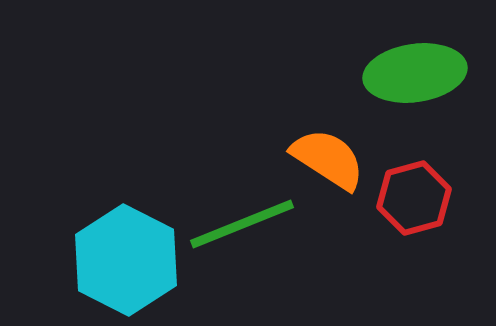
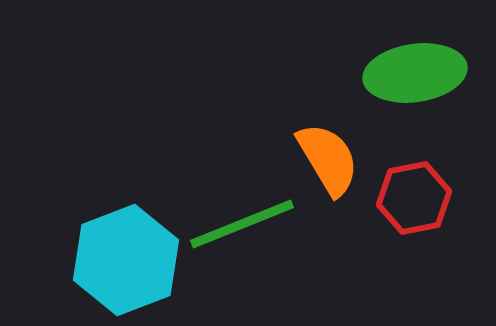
orange semicircle: rotated 26 degrees clockwise
red hexagon: rotated 4 degrees clockwise
cyan hexagon: rotated 12 degrees clockwise
